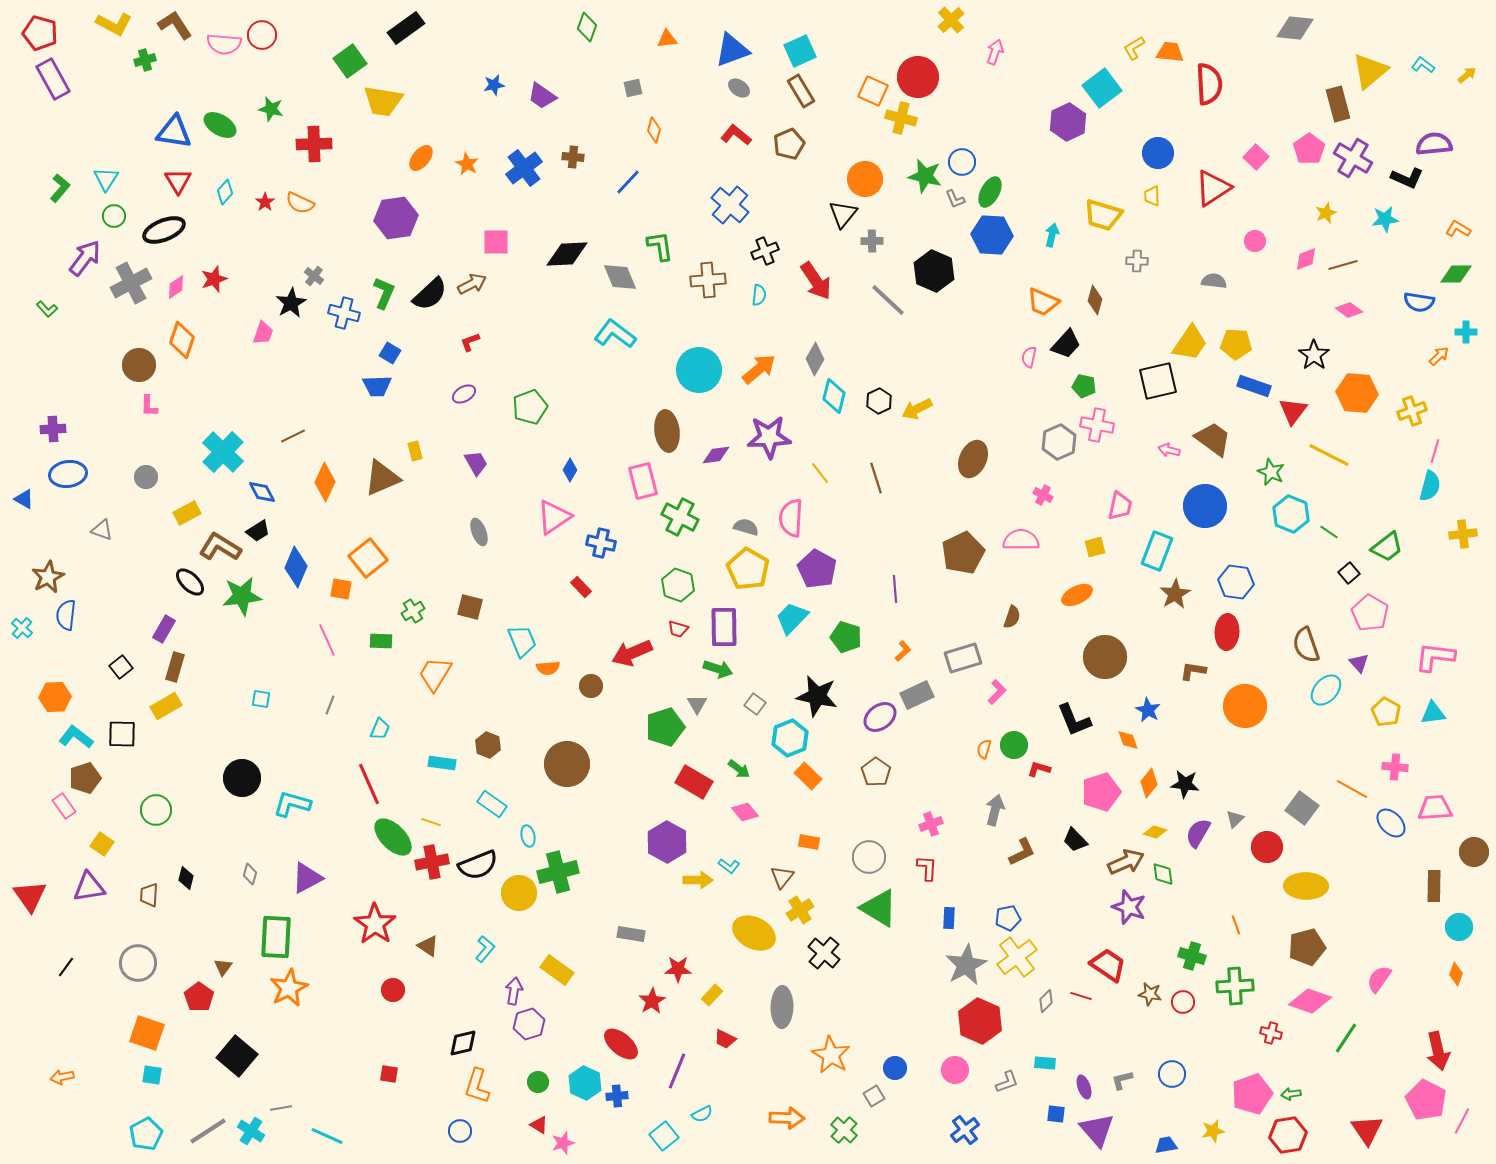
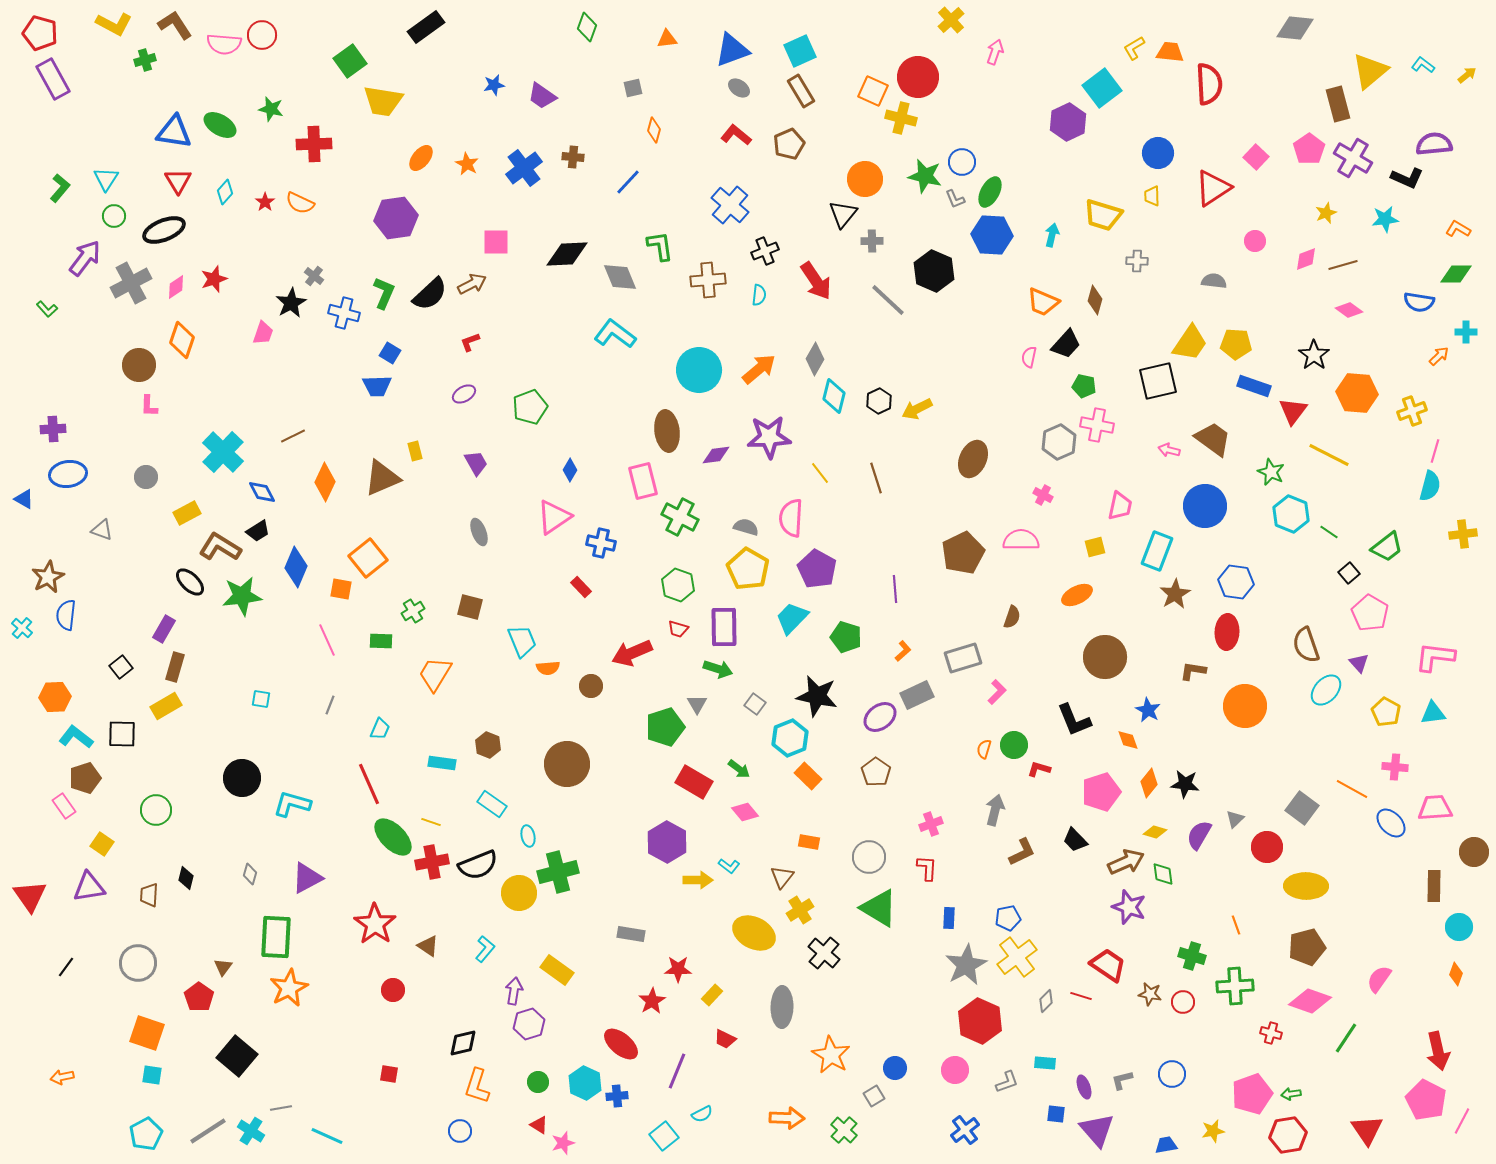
black rectangle at (406, 28): moved 20 px right, 1 px up
purple semicircle at (1198, 833): moved 1 px right, 2 px down
